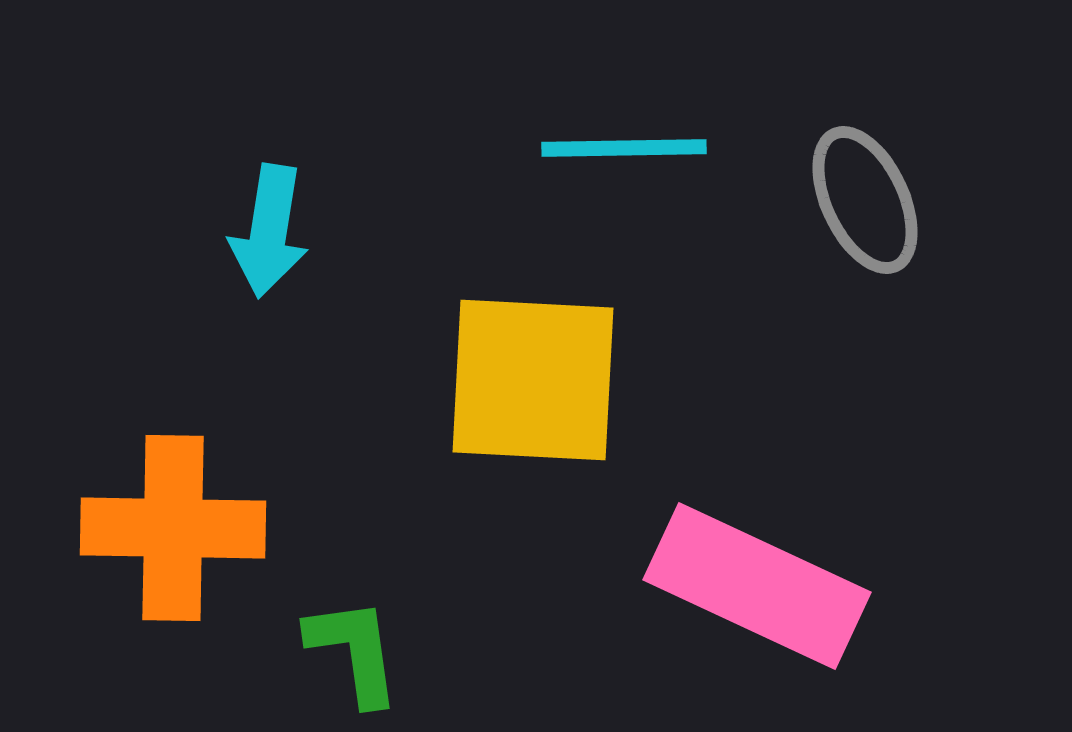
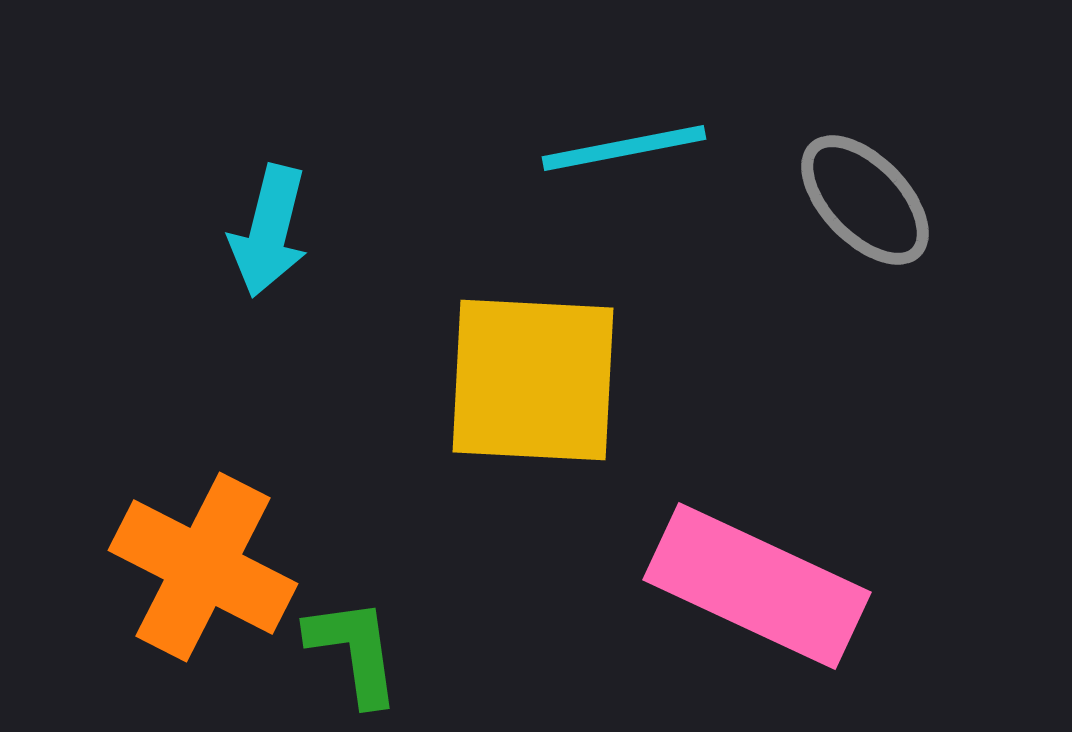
cyan line: rotated 10 degrees counterclockwise
gray ellipse: rotated 19 degrees counterclockwise
cyan arrow: rotated 5 degrees clockwise
orange cross: moved 30 px right, 39 px down; rotated 26 degrees clockwise
